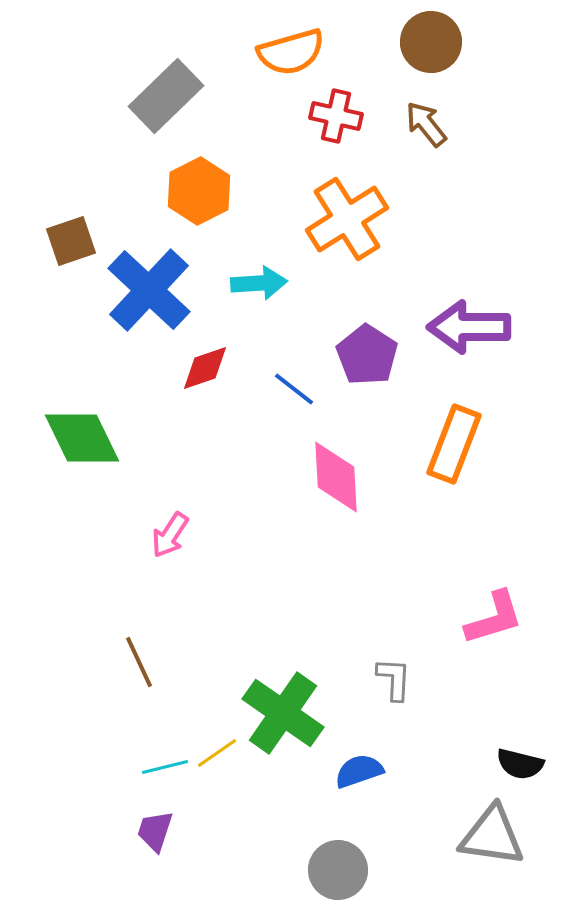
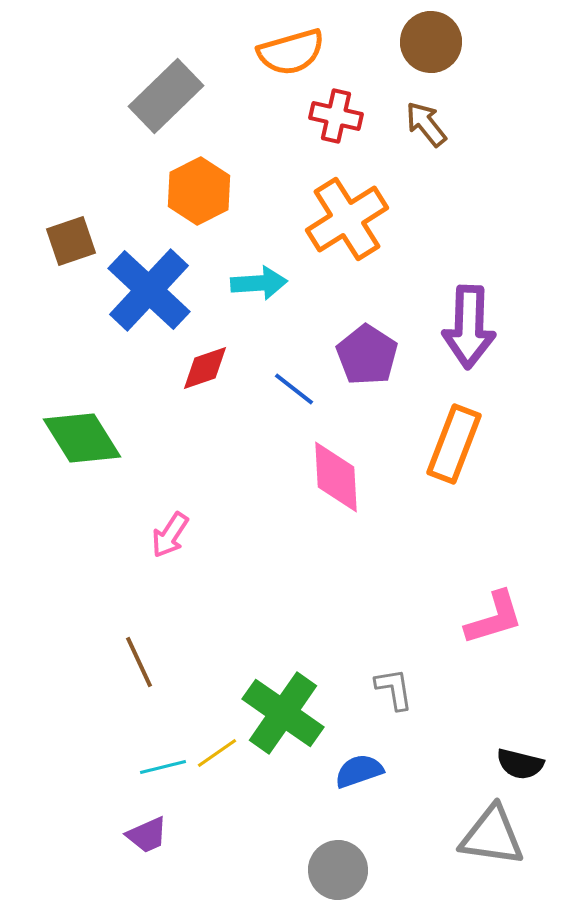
purple arrow: rotated 88 degrees counterclockwise
green diamond: rotated 6 degrees counterclockwise
gray L-shape: moved 10 px down; rotated 12 degrees counterclockwise
cyan line: moved 2 px left
purple trapezoid: moved 8 px left, 4 px down; rotated 132 degrees counterclockwise
